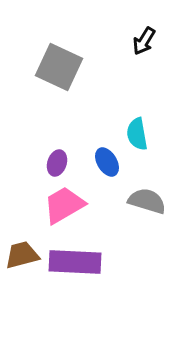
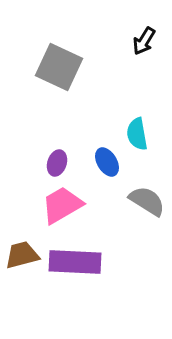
gray semicircle: rotated 15 degrees clockwise
pink trapezoid: moved 2 px left
